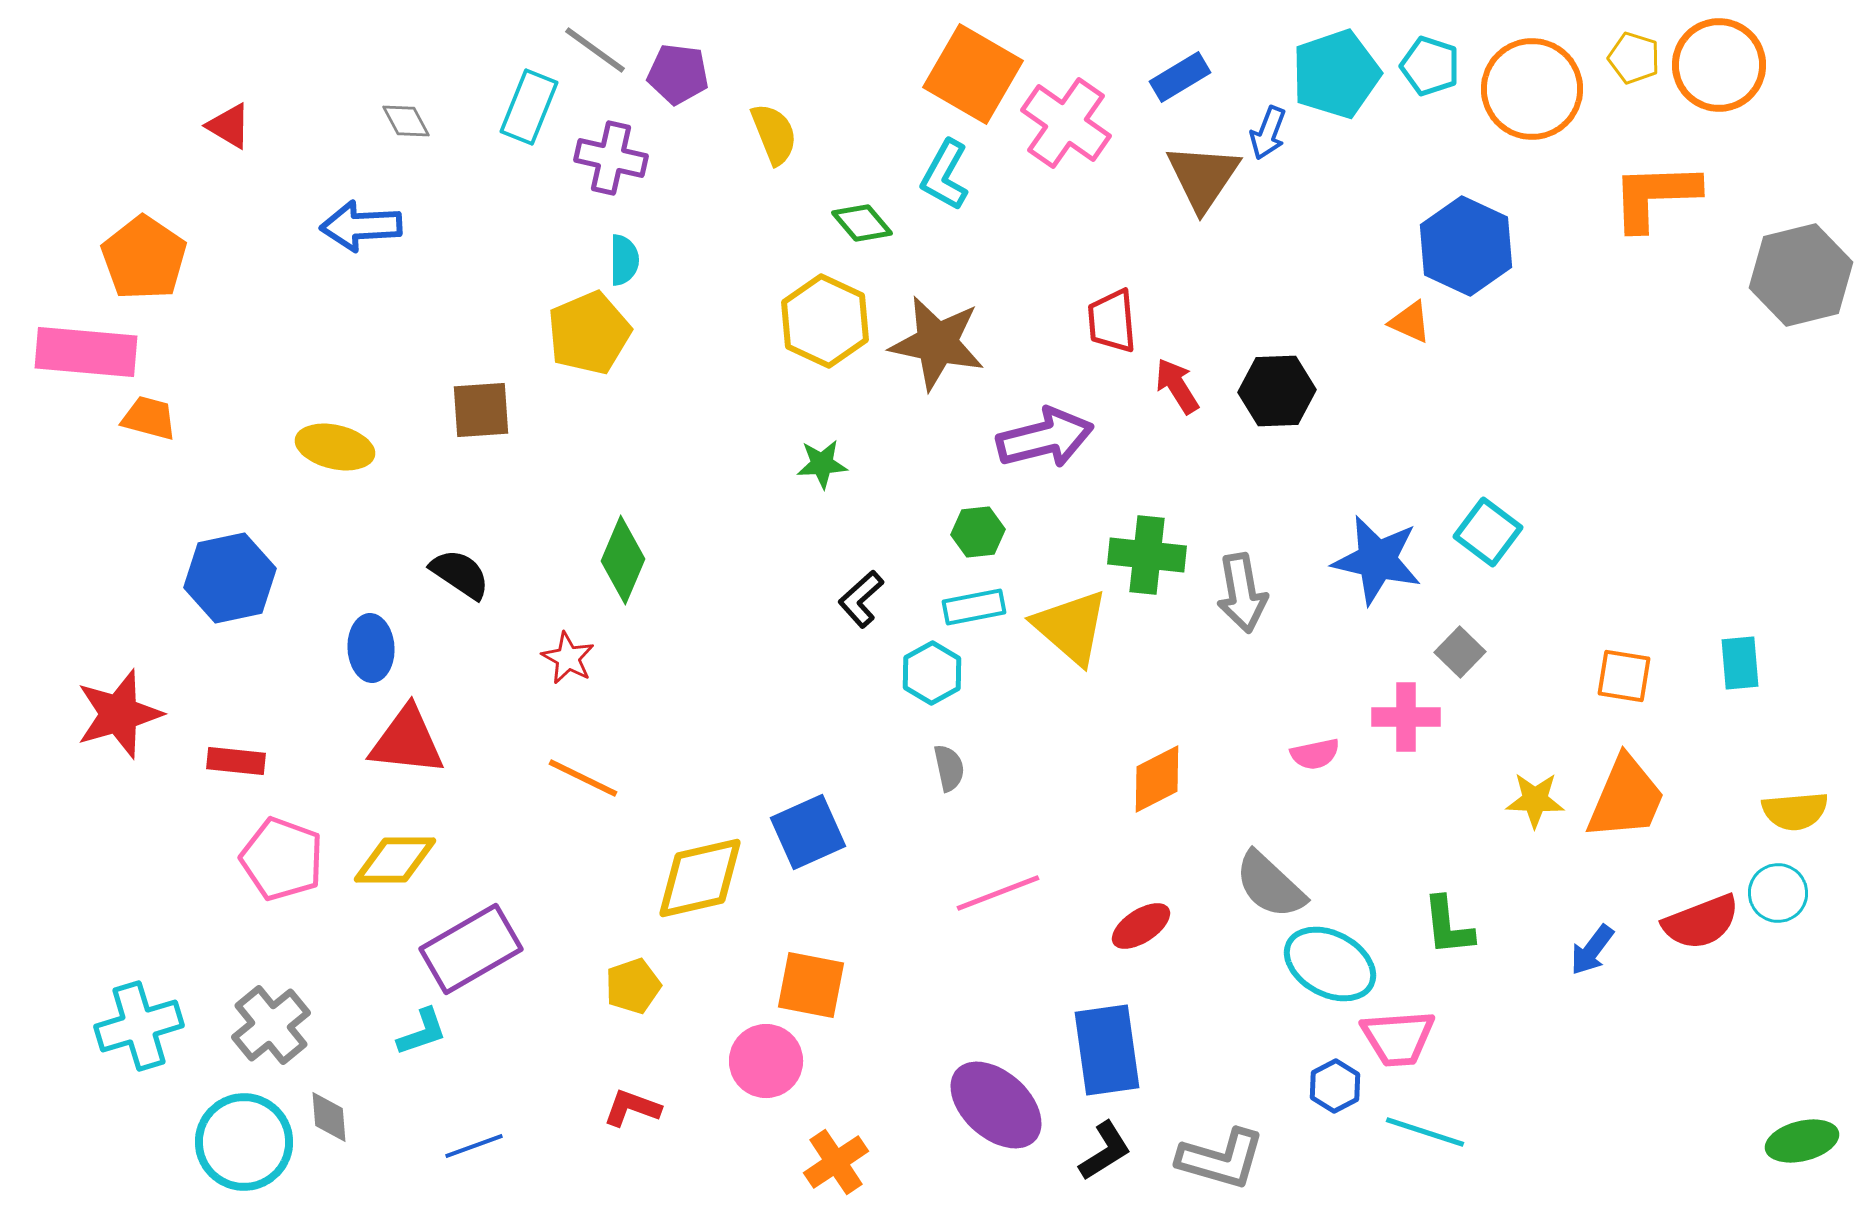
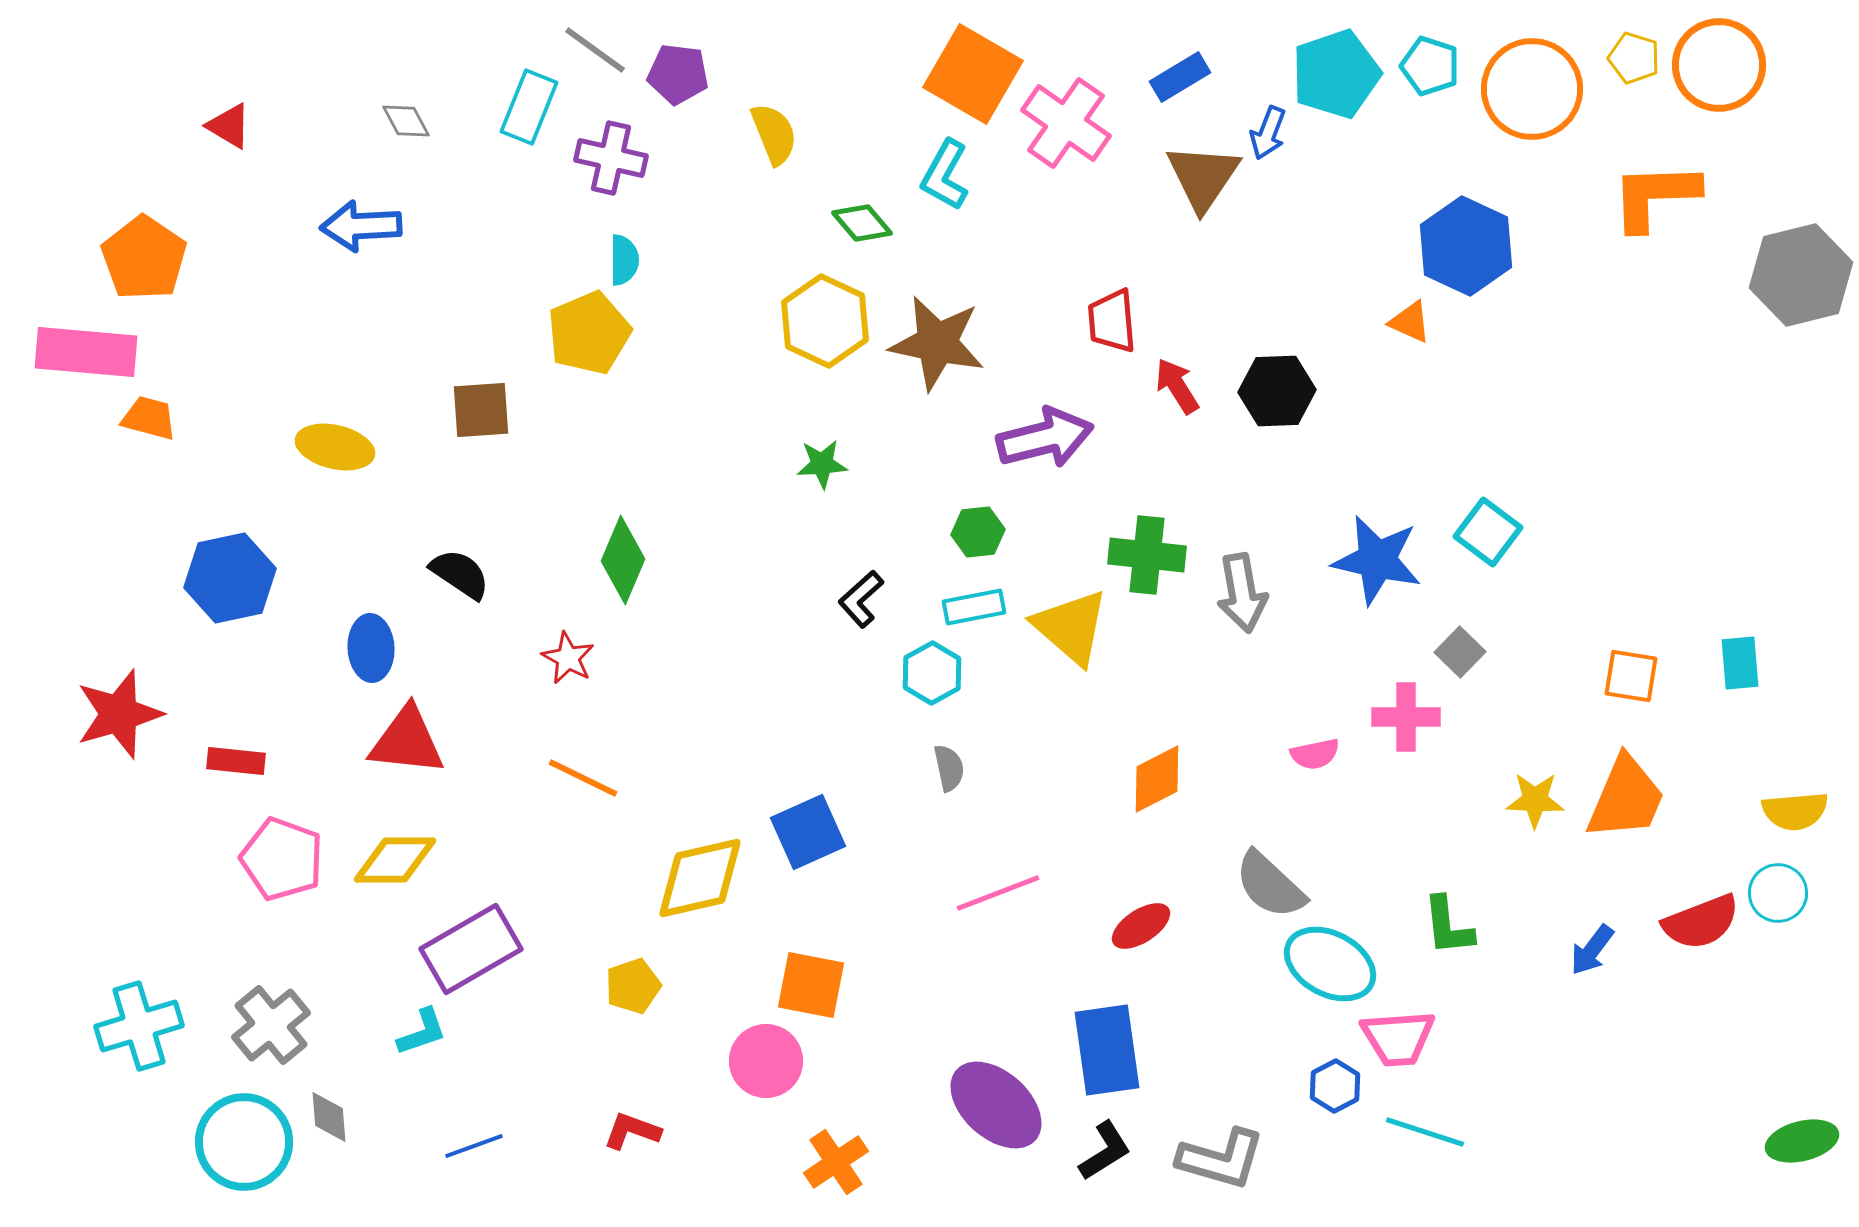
orange square at (1624, 676): moved 7 px right
red L-shape at (632, 1108): moved 23 px down
